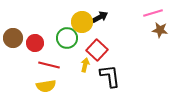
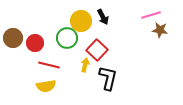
pink line: moved 2 px left, 2 px down
black arrow: moved 3 px right; rotated 91 degrees clockwise
yellow circle: moved 1 px left, 1 px up
black L-shape: moved 2 px left, 2 px down; rotated 20 degrees clockwise
